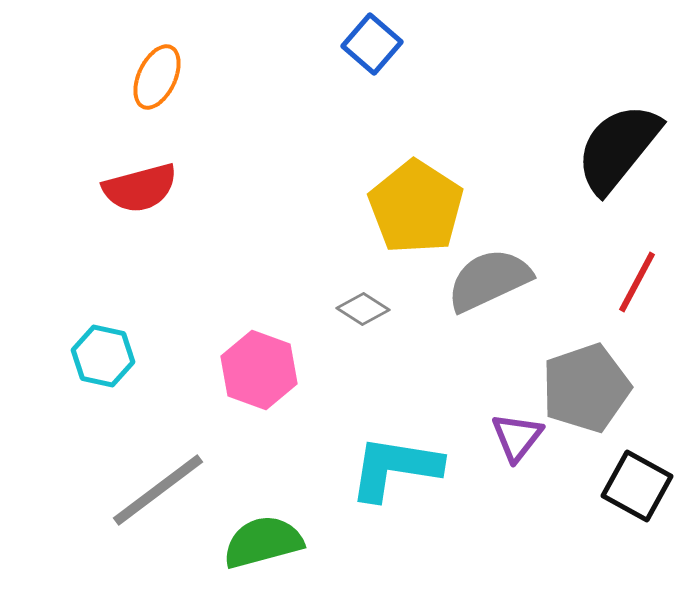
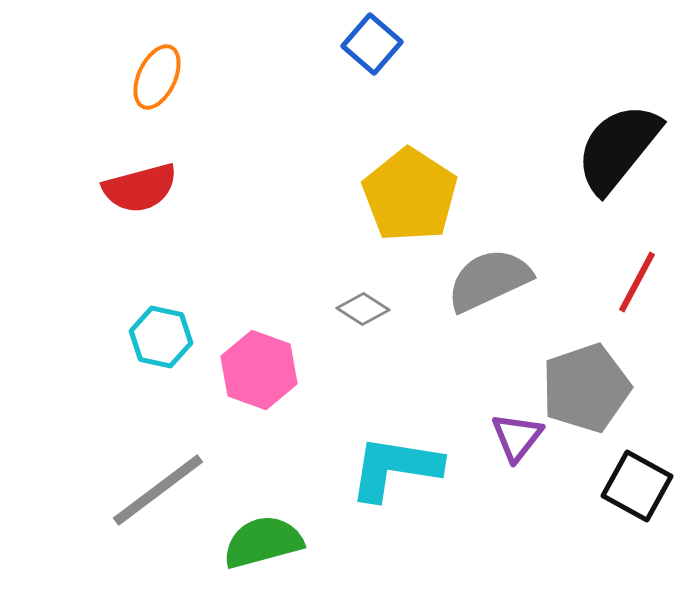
yellow pentagon: moved 6 px left, 12 px up
cyan hexagon: moved 58 px right, 19 px up
